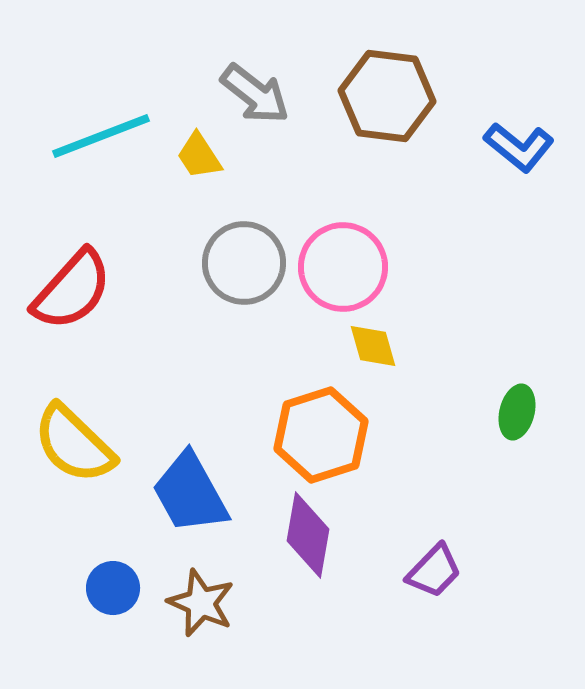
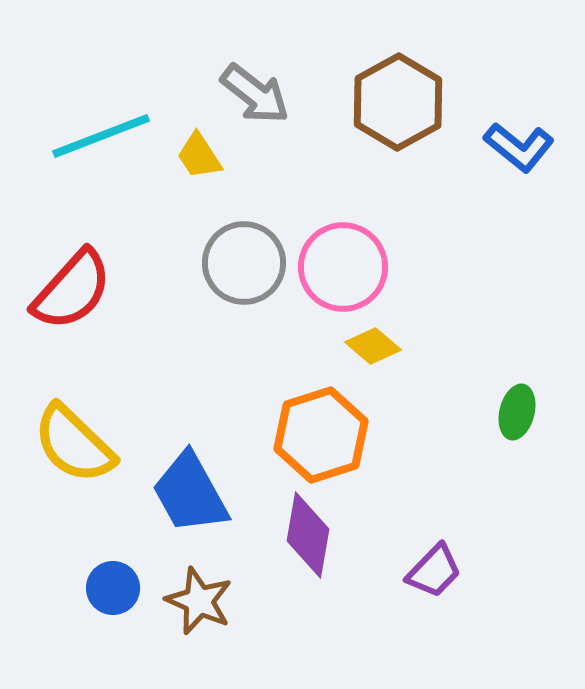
brown hexagon: moved 11 px right, 6 px down; rotated 24 degrees clockwise
yellow diamond: rotated 34 degrees counterclockwise
brown star: moved 2 px left, 2 px up
